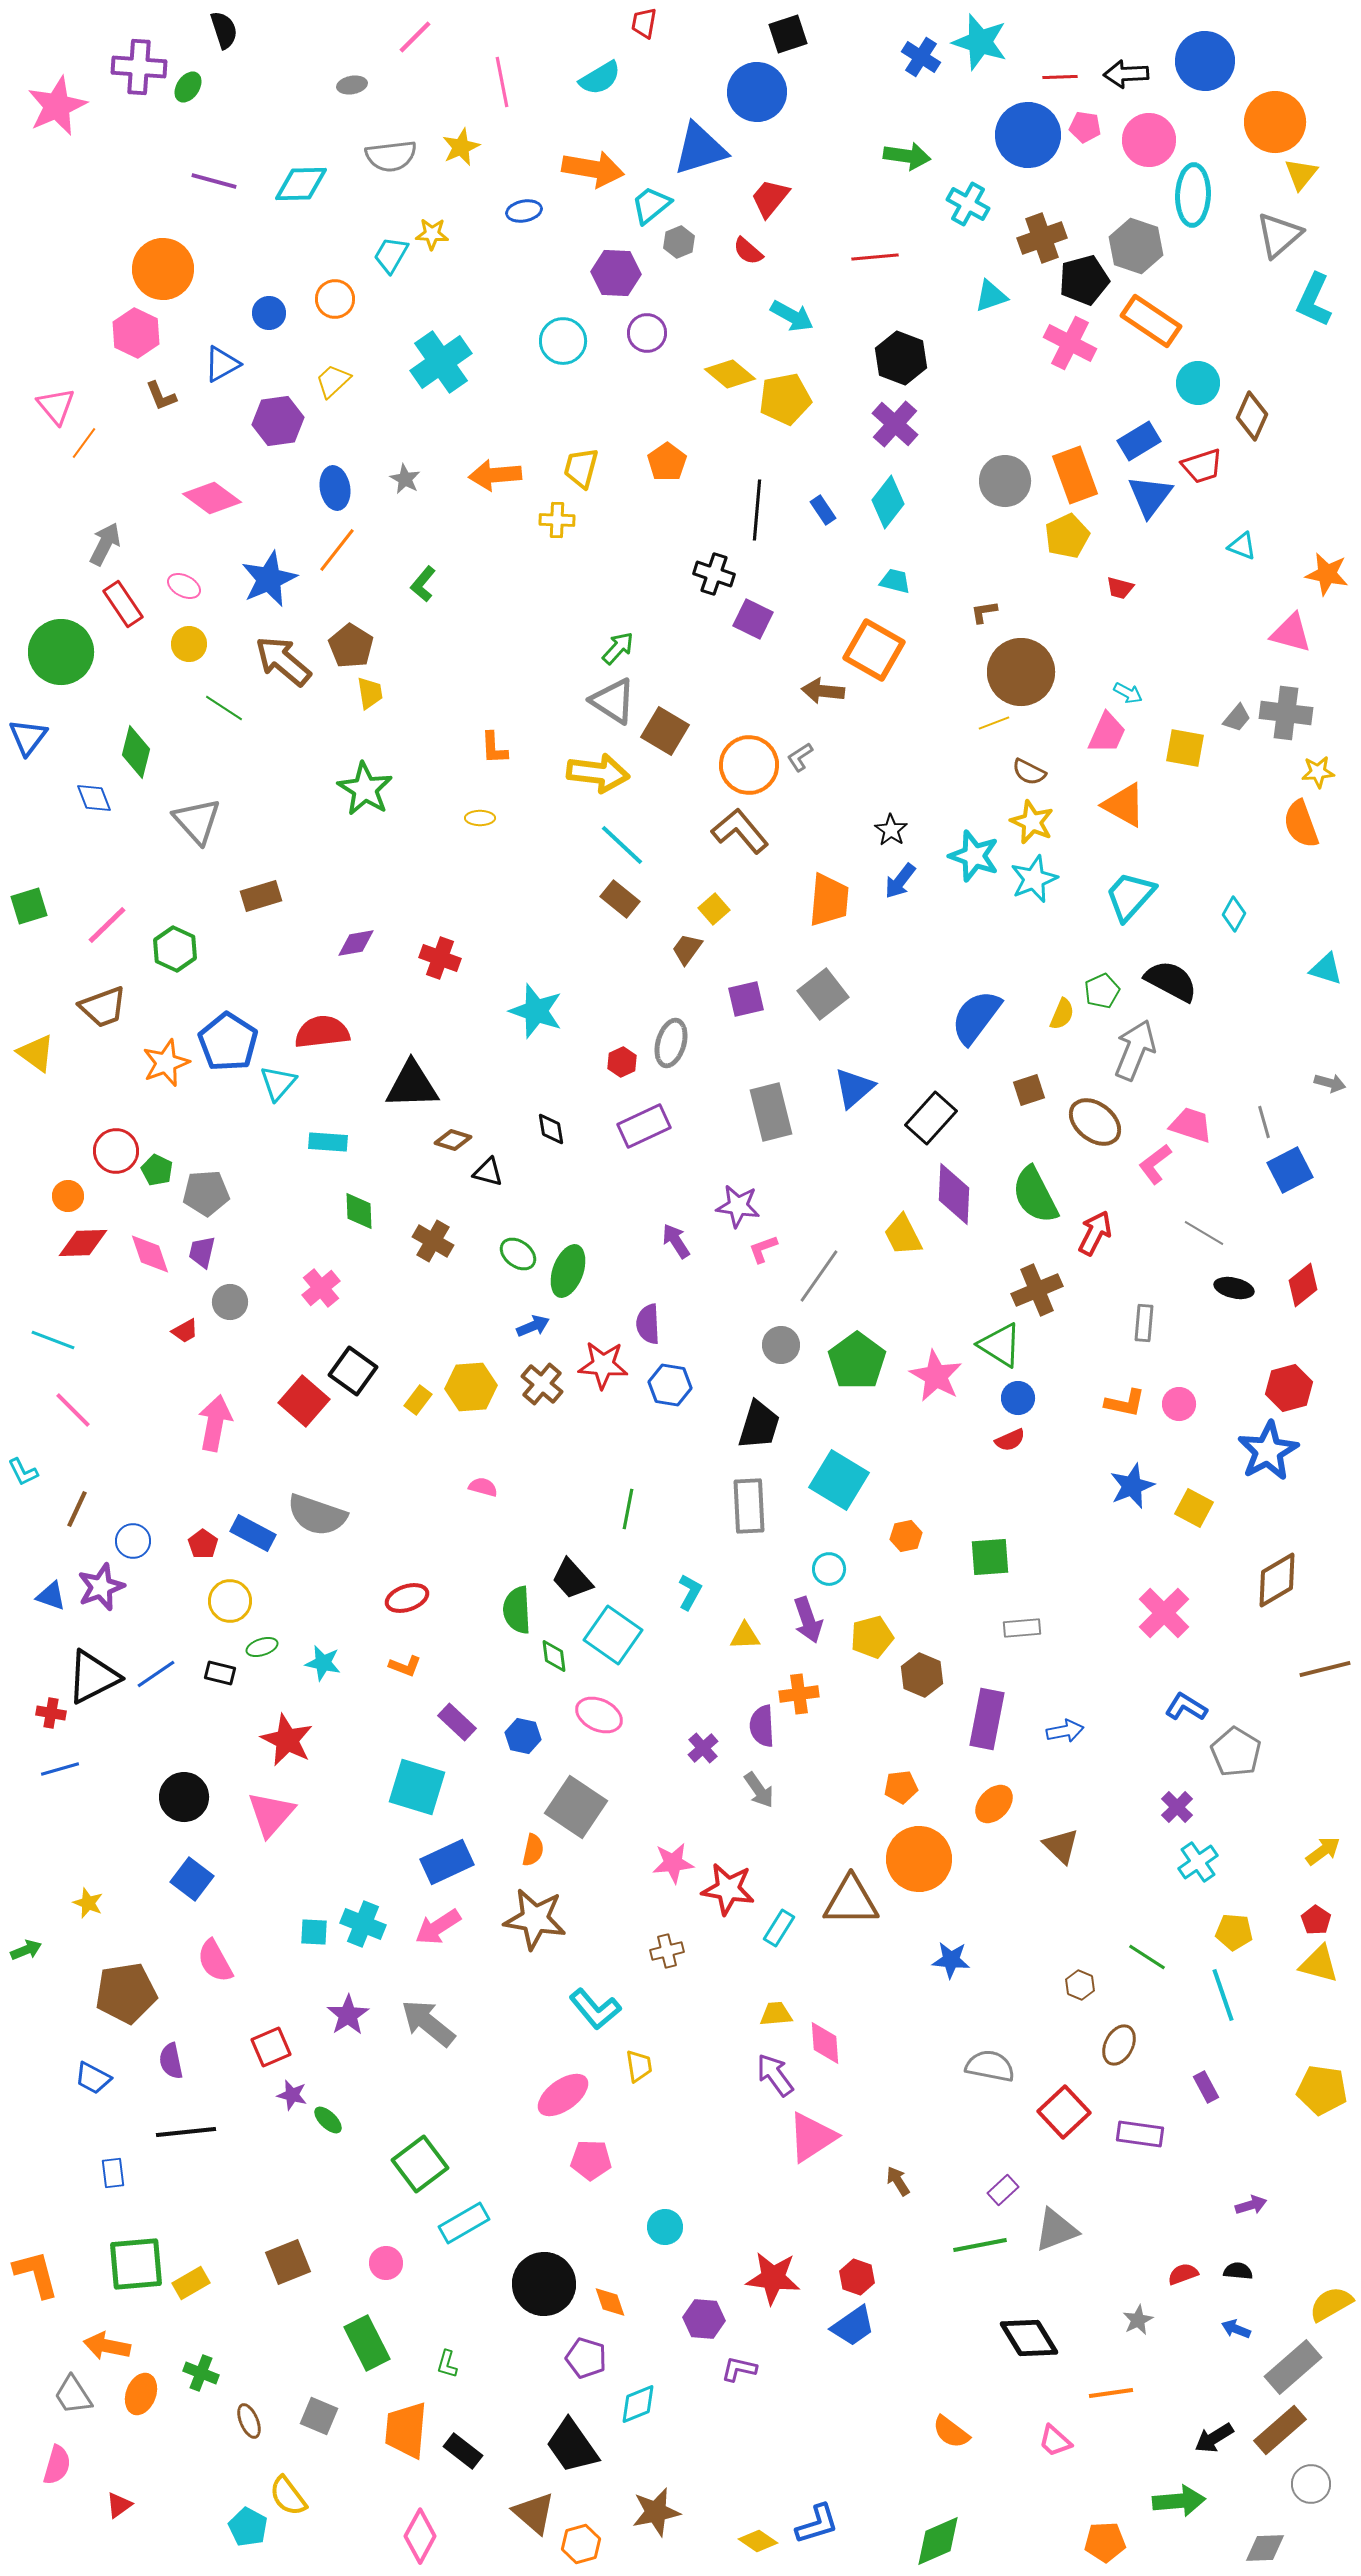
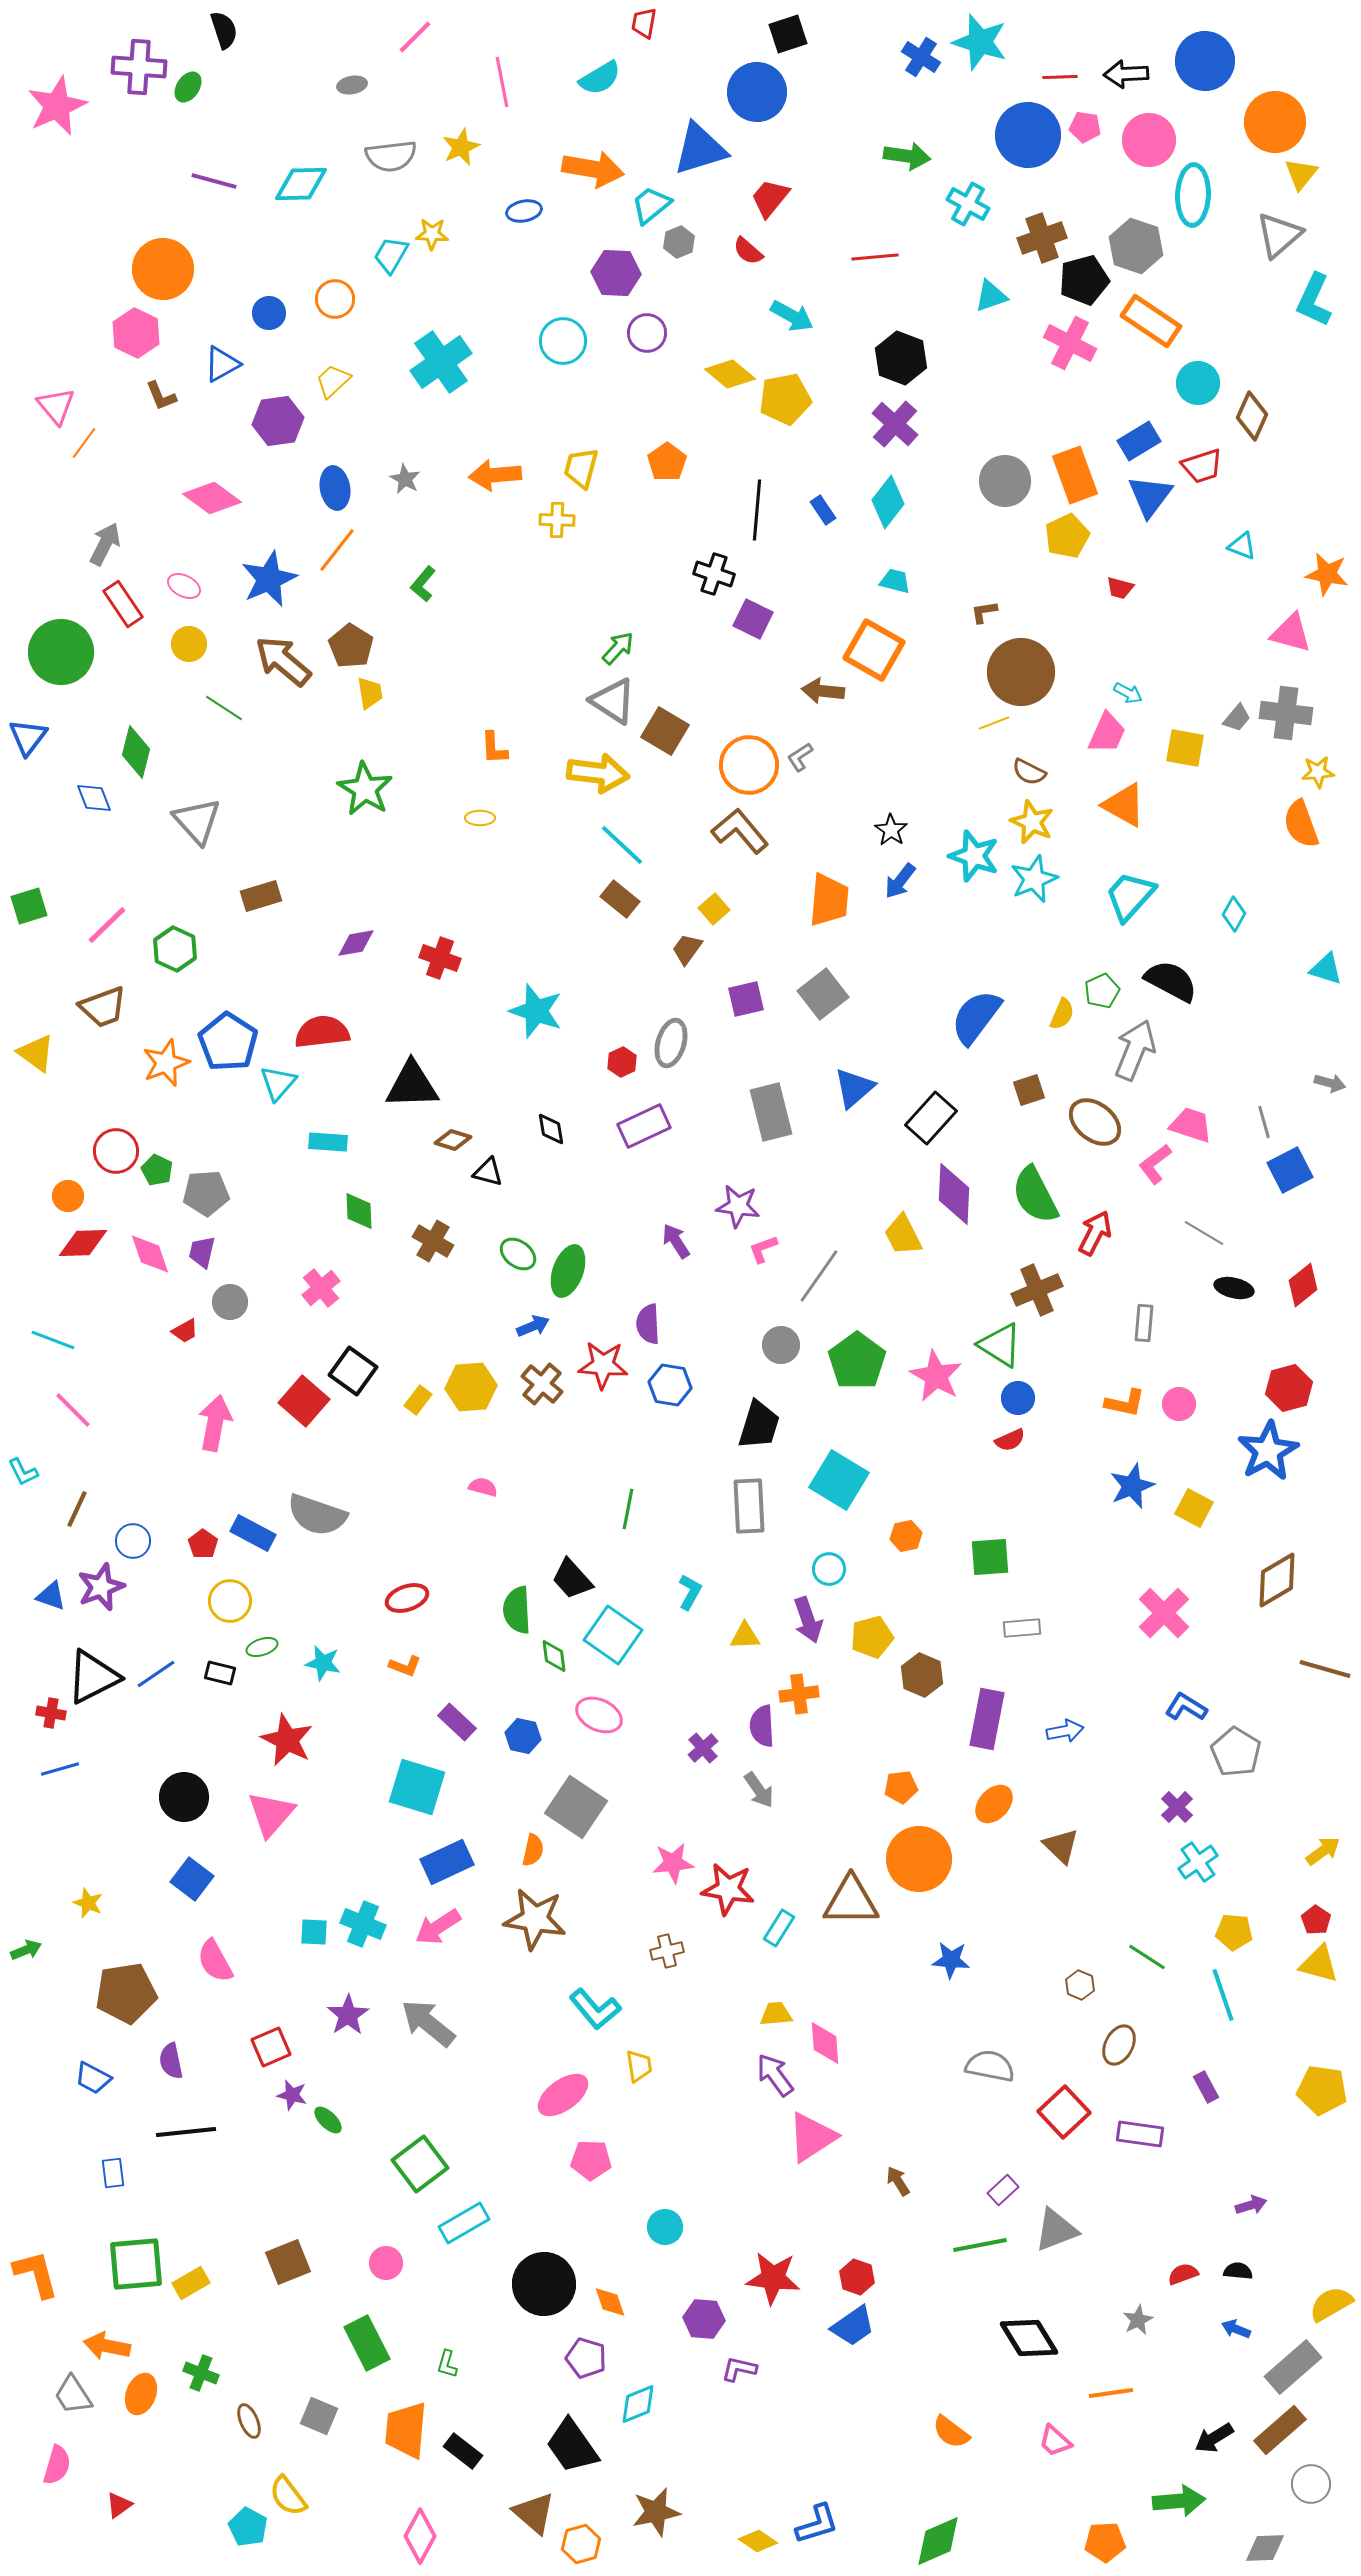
brown line at (1325, 1669): rotated 30 degrees clockwise
